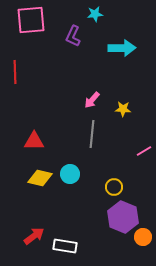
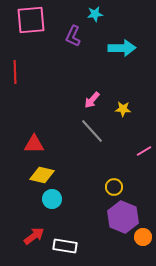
gray line: moved 3 px up; rotated 48 degrees counterclockwise
red triangle: moved 3 px down
cyan circle: moved 18 px left, 25 px down
yellow diamond: moved 2 px right, 3 px up
